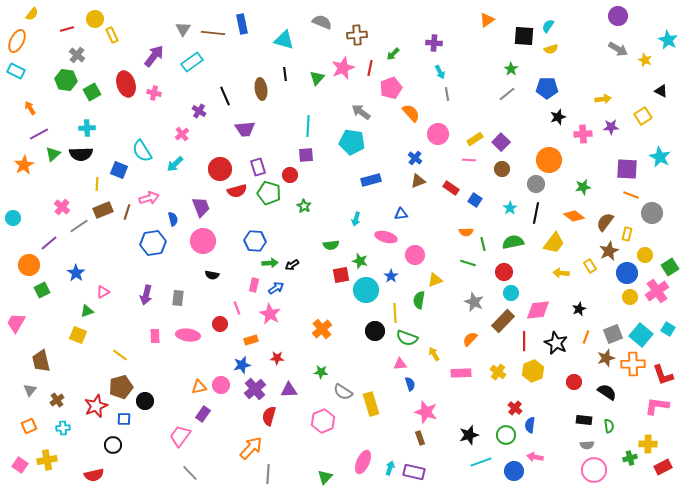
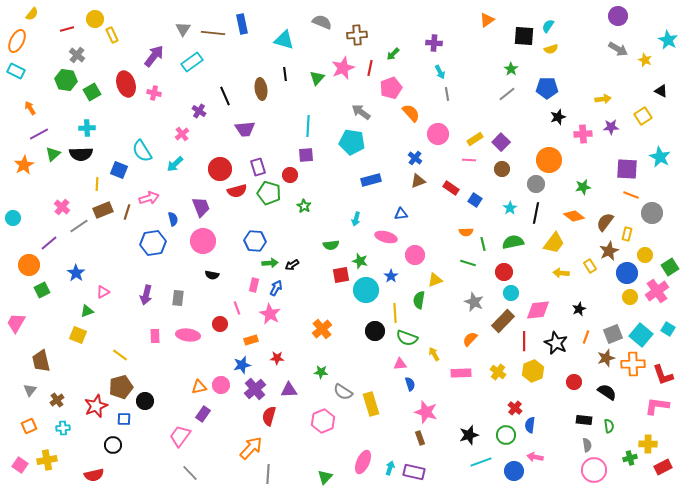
blue arrow at (276, 288): rotated 28 degrees counterclockwise
gray semicircle at (587, 445): rotated 96 degrees counterclockwise
